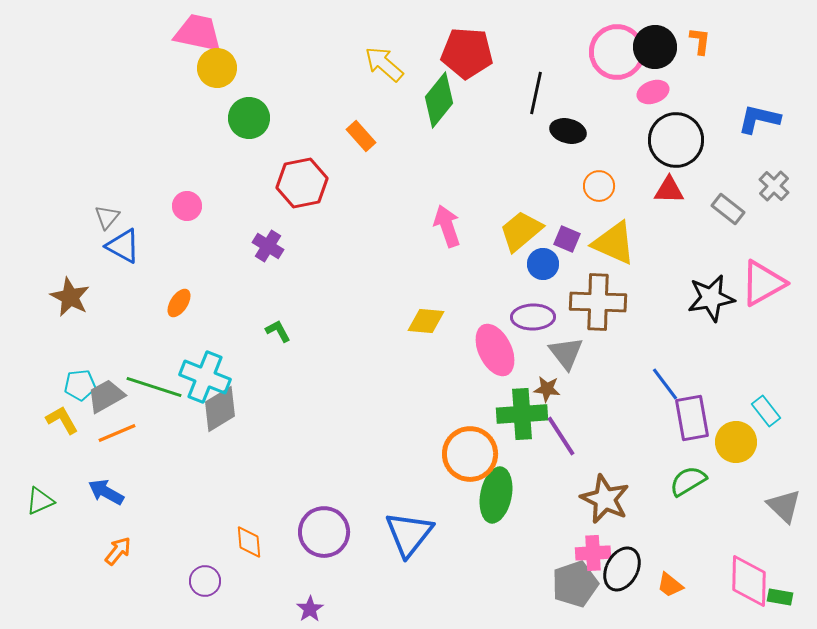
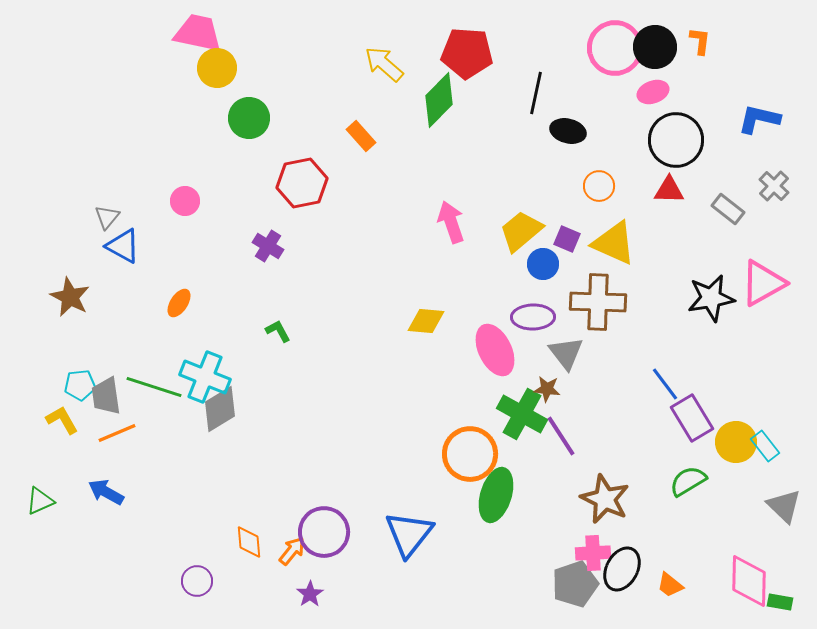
pink circle at (617, 52): moved 2 px left, 4 px up
green diamond at (439, 100): rotated 6 degrees clockwise
pink circle at (187, 206): moved 2 px left, 5 px up
pink arrow at (447, 226): moved 4 px right, 4 px up
gray trapezoid at (106, 396): rotated 69 degrees counterclockwise
cyan rectangle at (766, 411): moved 1 px left, 35 px down
green cross at (522, 414): rotated 33 degrees clockwise
purple rectangle at (692, 418): rotated 21 degrees counterclockwise
green ellipse at (496, 495): rotated 6 degrees clockwise
orange arrow at (118, 551): moved 174 px right
purple circle at (205, 581): moved 8 px left
green rectangle at (780, 597): moved 5 px down
purple star at (310, 609): moved 15 px up
